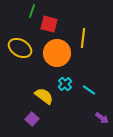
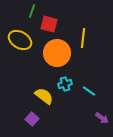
yellow ellipse: moved 8 px up
cyan cross: rotated 24 degrees clockwise
cyan line: moved 1 px down
